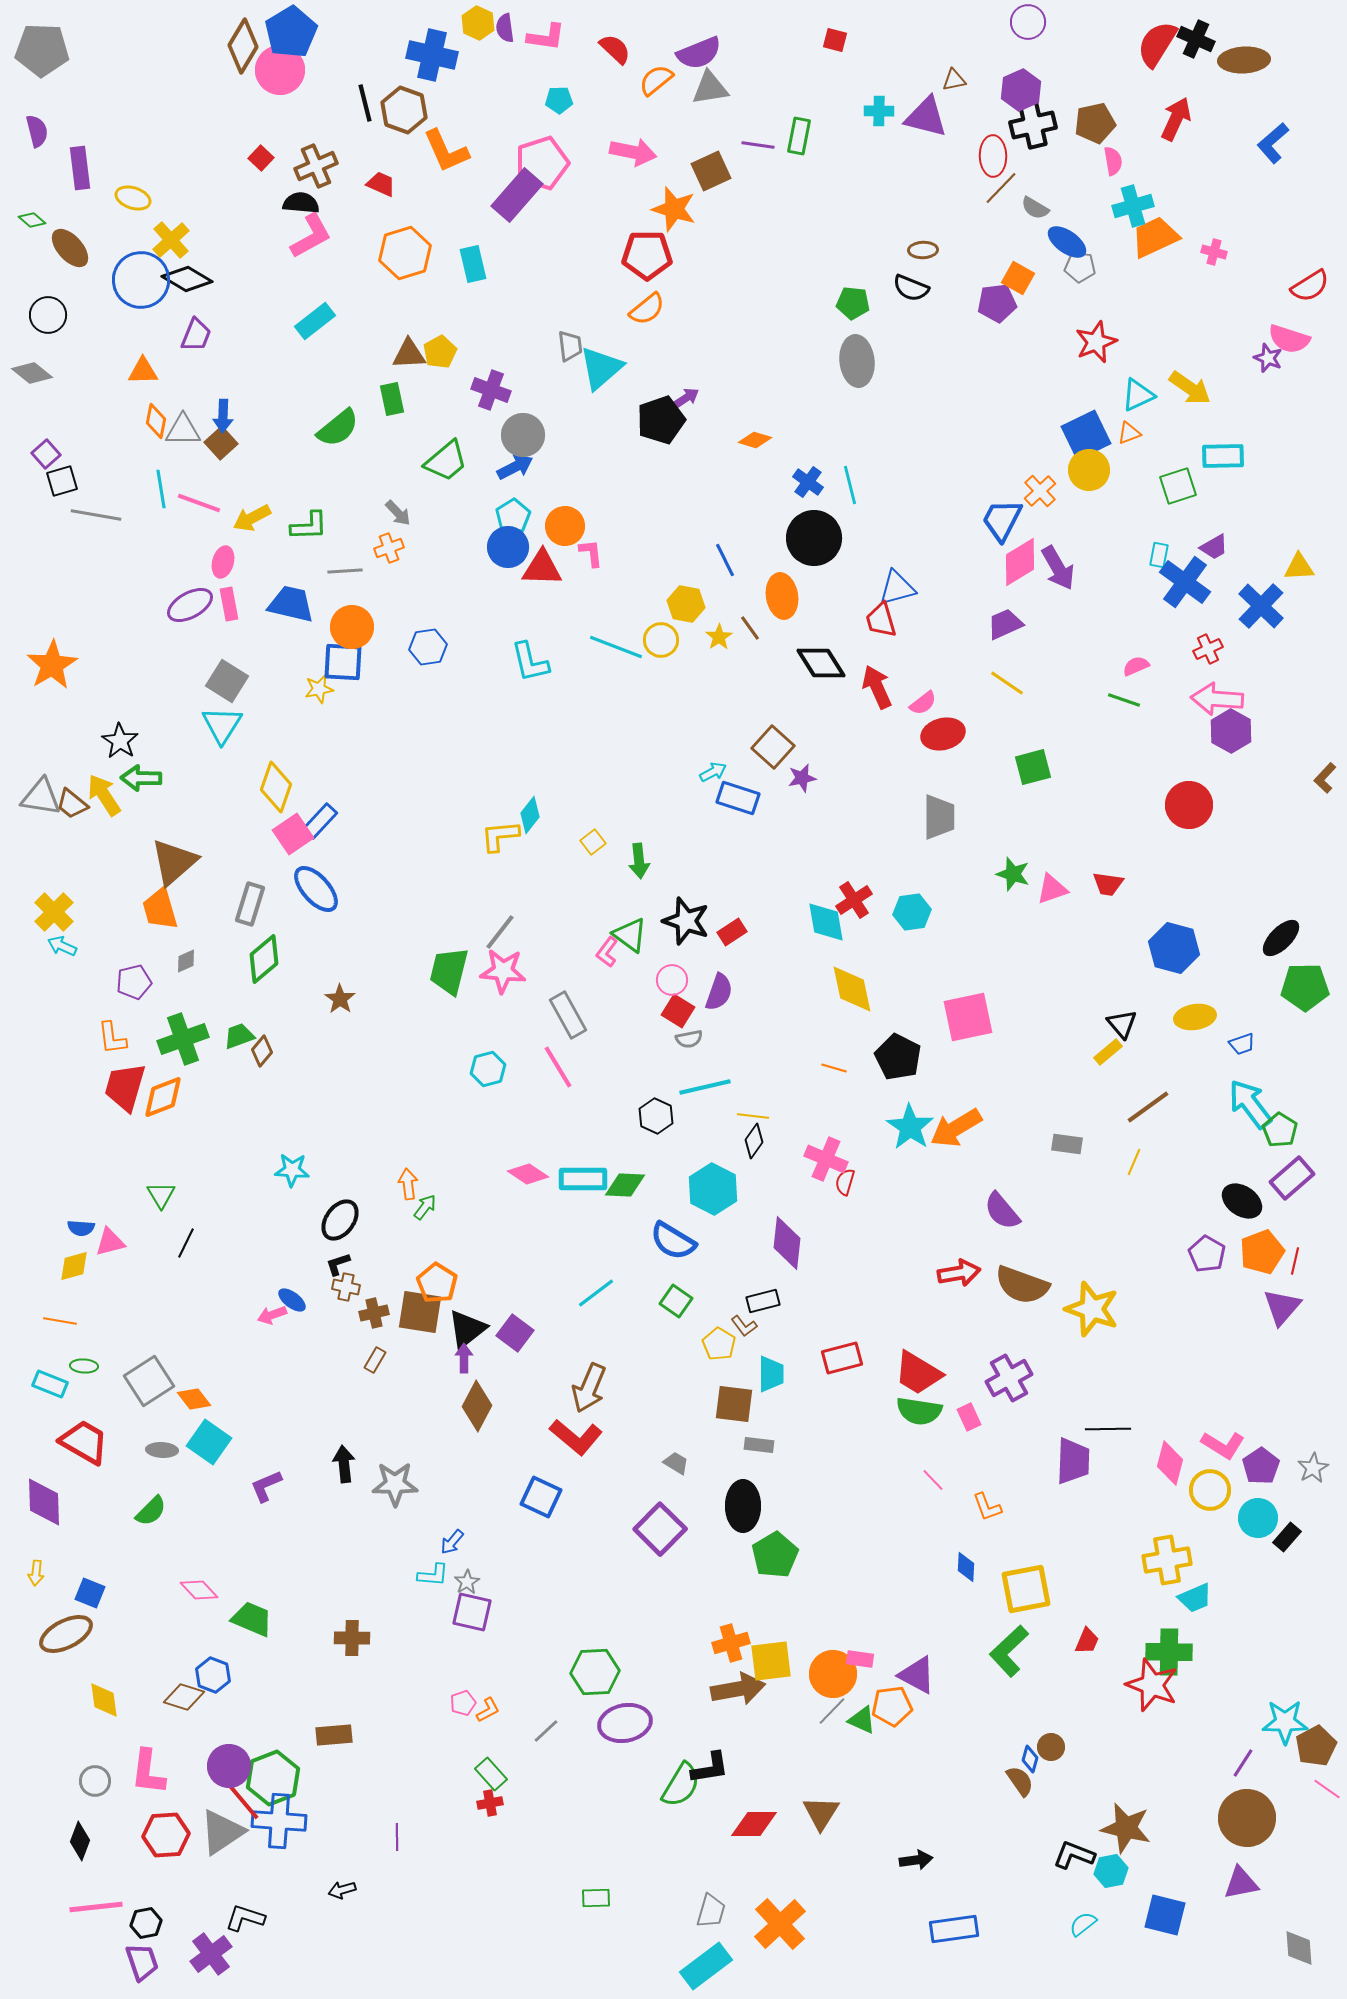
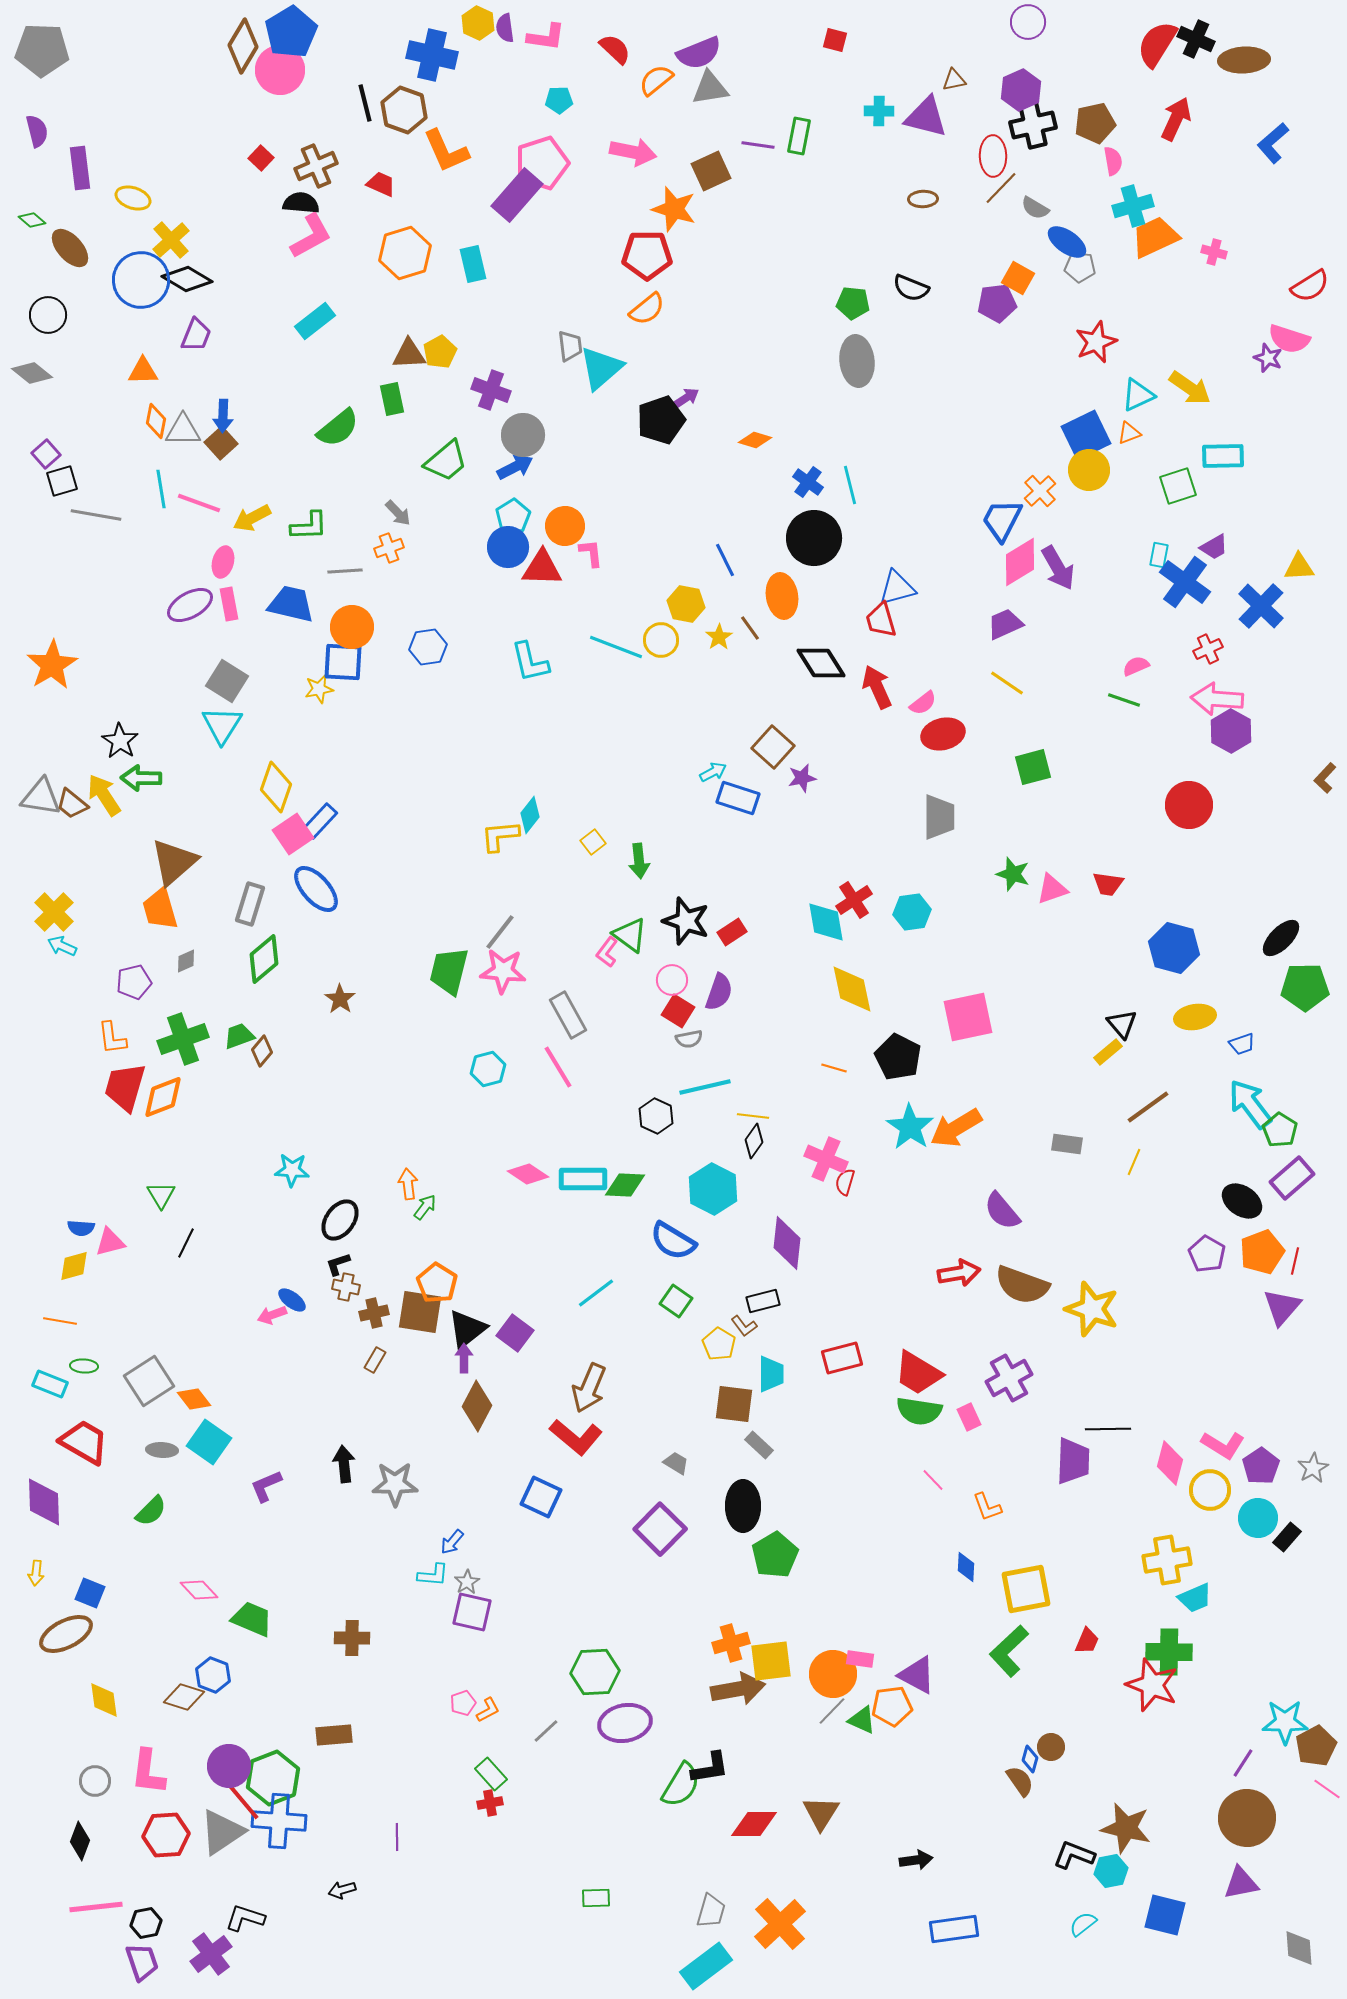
brown ellipse at (923, 250): moved 51 px up
gray rectangle at (759, 1445): rotated 36 degrees clockwise
